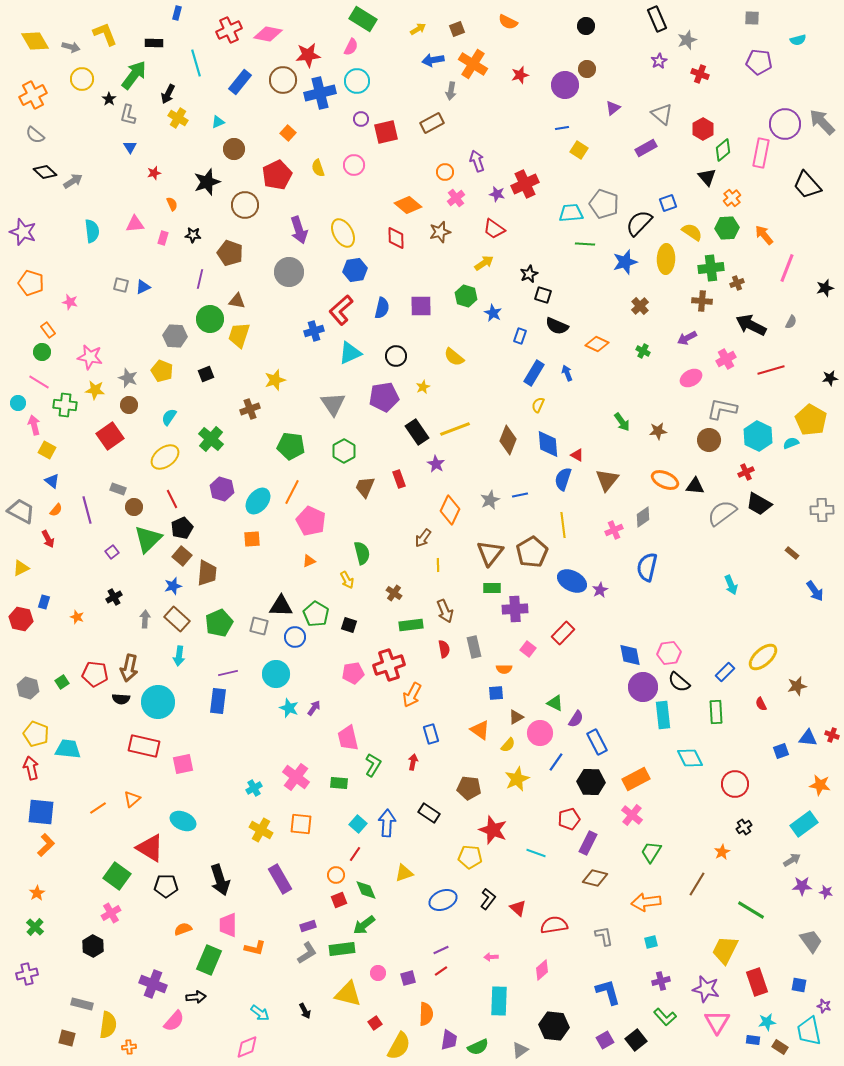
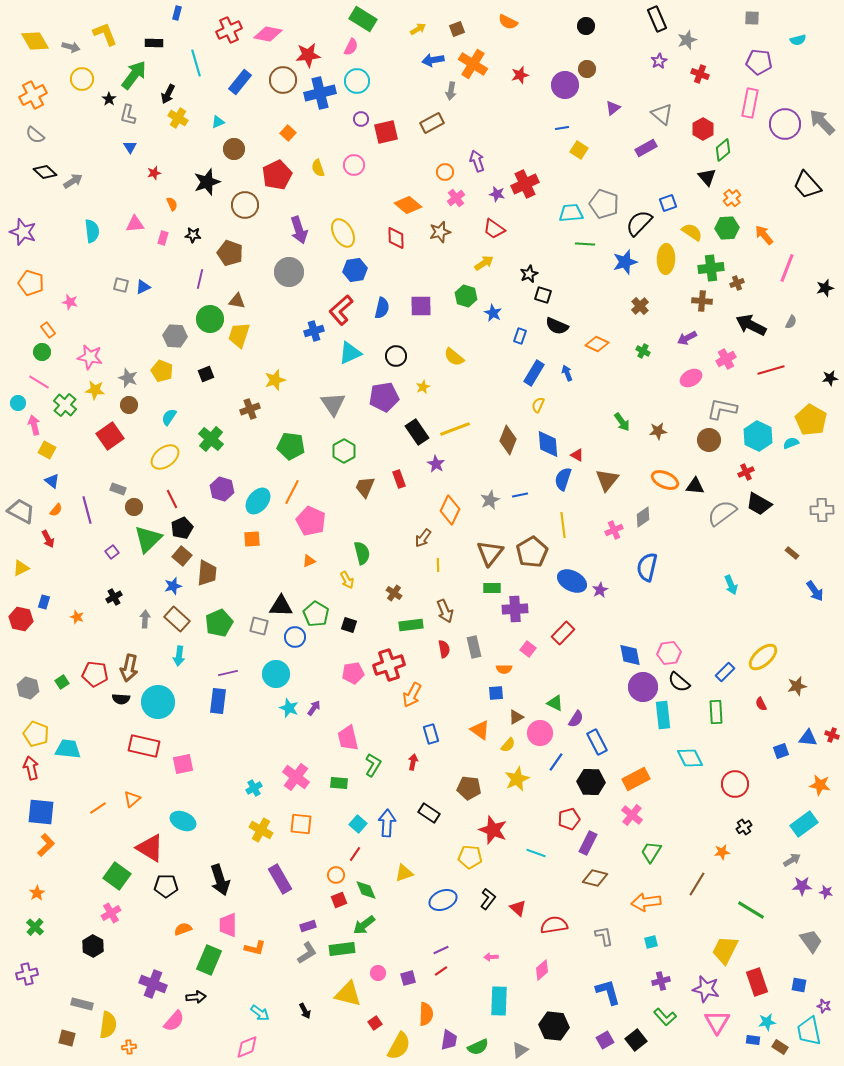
pink rectangle at (761, 153): moved 11 px left, 50 px up
green cross at (65, 405): rotated 35 degrees clockwise
orange star at (722, 852): rotated 21 degrees clockwise
